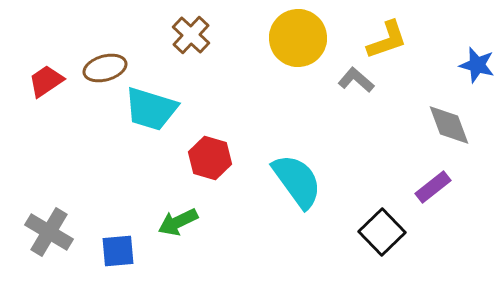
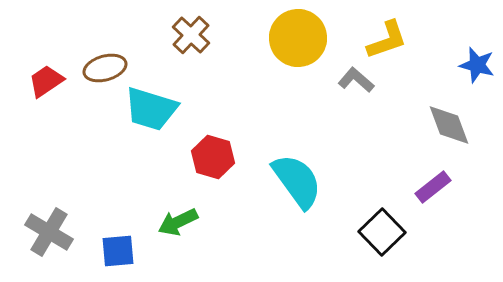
red hexagon: moved 3 px right, 1 px up
